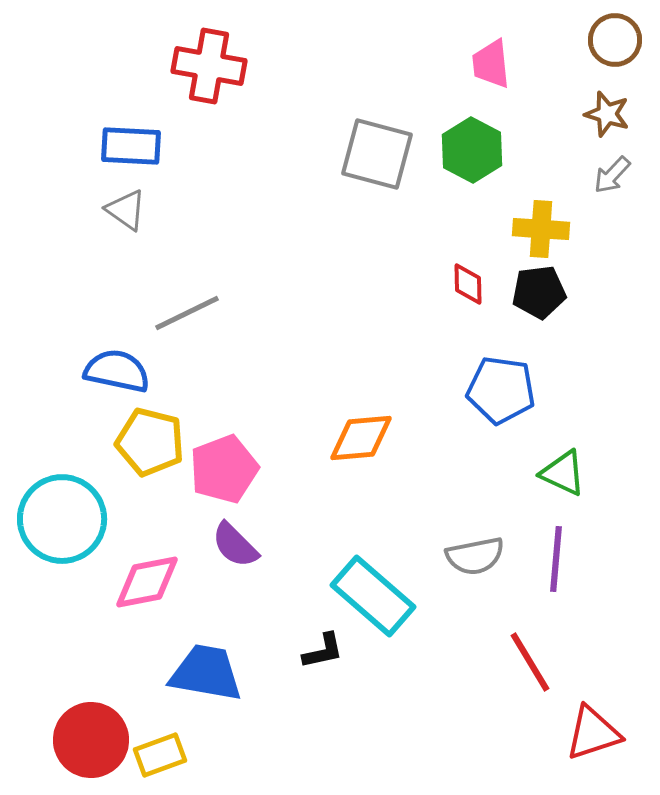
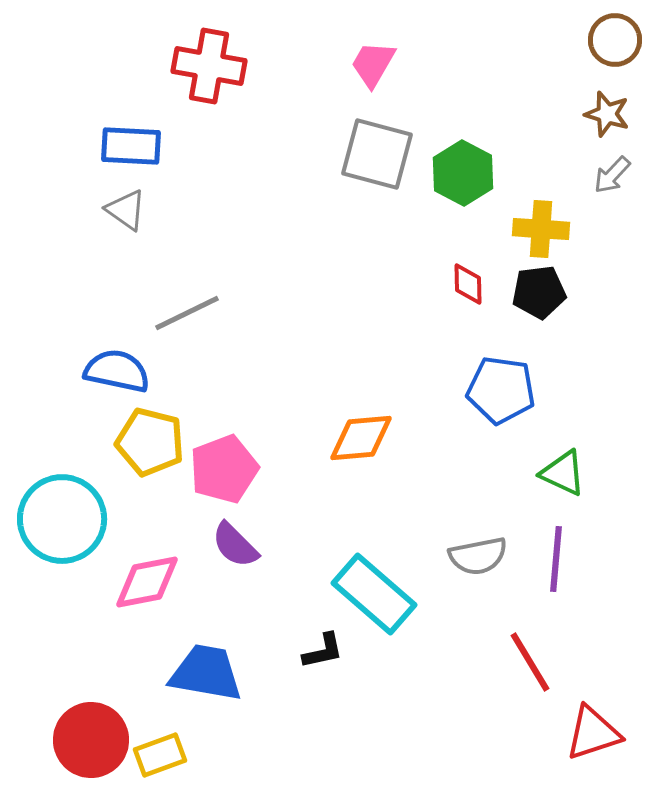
pink trapezoid: moved 118 px left; rotated 36 degrees clockwise
green hexagon: moved 9 px left, 23 px down
gray semicircle: moved 3 px right
cyan rectangle: moved 1 px right, 2 px up
